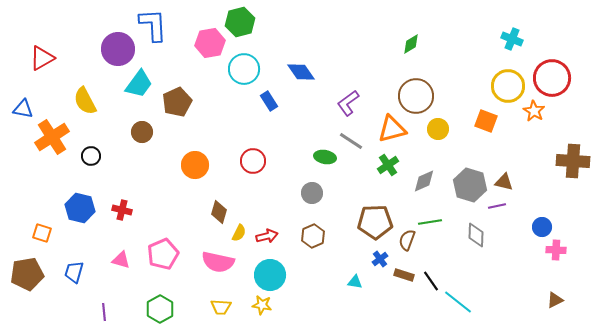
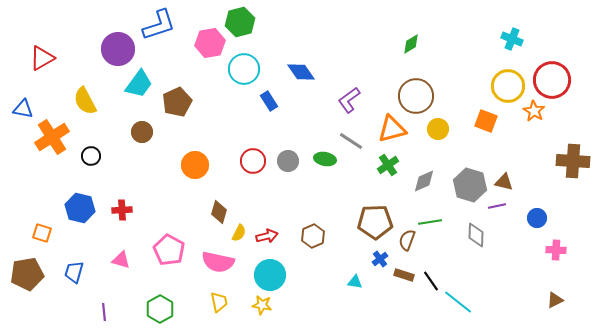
blue L-shape at (153, 25): moved 6 px right; rotated 75 degrees clockwise
red circle at (552, 78): moved 2 px down
purple L-shape at (348, 103): moved 1 px right, 3 px up
green ellipse at (325, 157): moved 2 px down
gray circle at (312, 193): moved 24 px left, 32 px up
red cross at (122, 210): rotated 18 degrees counterclockwise
blue circle at (542, 227): moved 5 px left, 9 px up
pink pentagon at (163, 254): moved 6 px right, 4 px up; rotated 20 degrees counterclockwise
yellow trapezoid at (221, 307): moved 2 px left, 5 px up; rotated 105 degrees counterclockwise
